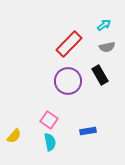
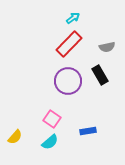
cyan arrow: moved 31 px left, 7 px up
pink square: moved 3 px right, 1 px up
yellow semicircle: moved 1 px right, 1 px down
cyan semicircle: rotated 60 degrees clockwise
